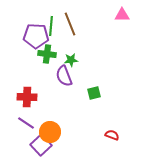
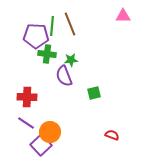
pink triangle: moved 1 px right, 1 px down
green line: moved 1 px right
